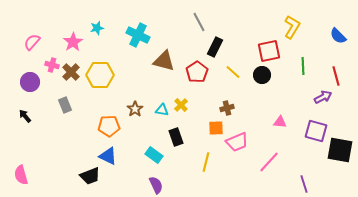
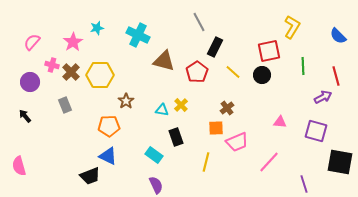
brown cross at (227, 108): rotated 24 degrees counterclockwise
brown star at (135, 109): moved 9 px left, 8 px up
black square at (340, 150): moved 12 px down
pink semicircle at (21, 175): moved 2 px left, 9 px up
